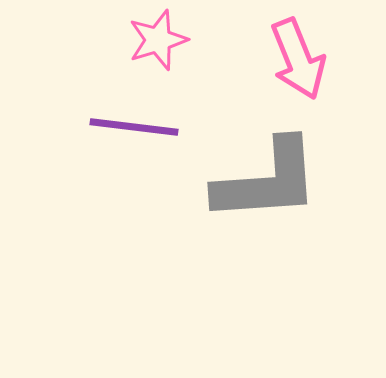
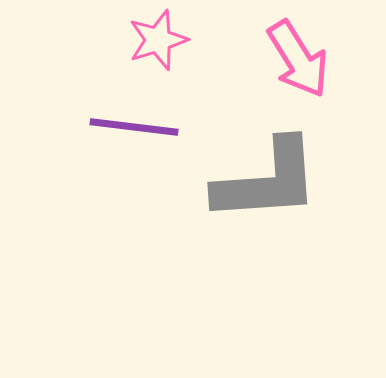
pink arrow: rotated 10 degrees counterclockwise
